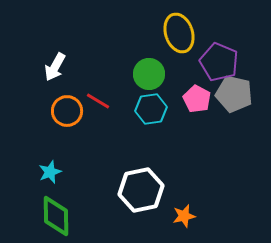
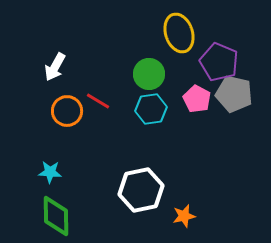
cyan star: rotated 25 degrees clockwise
